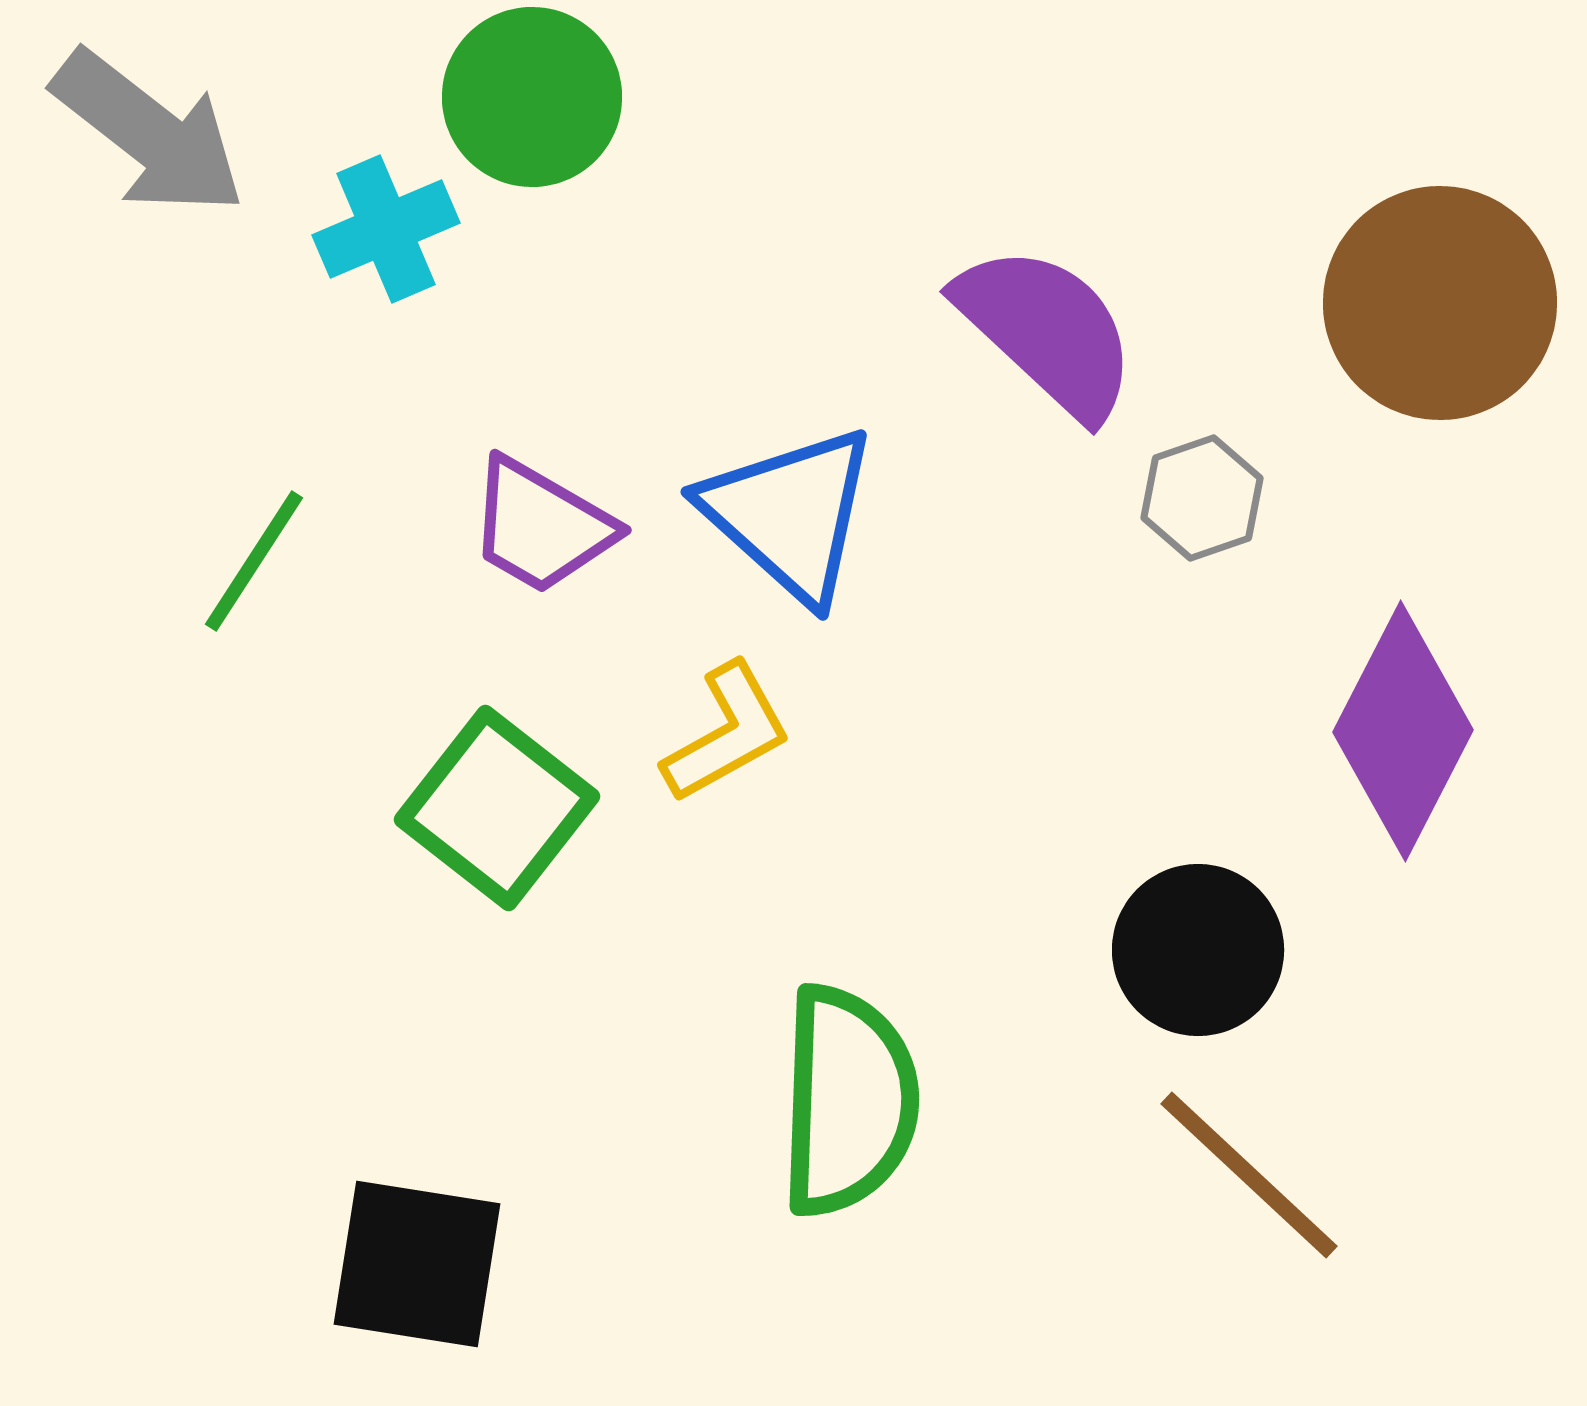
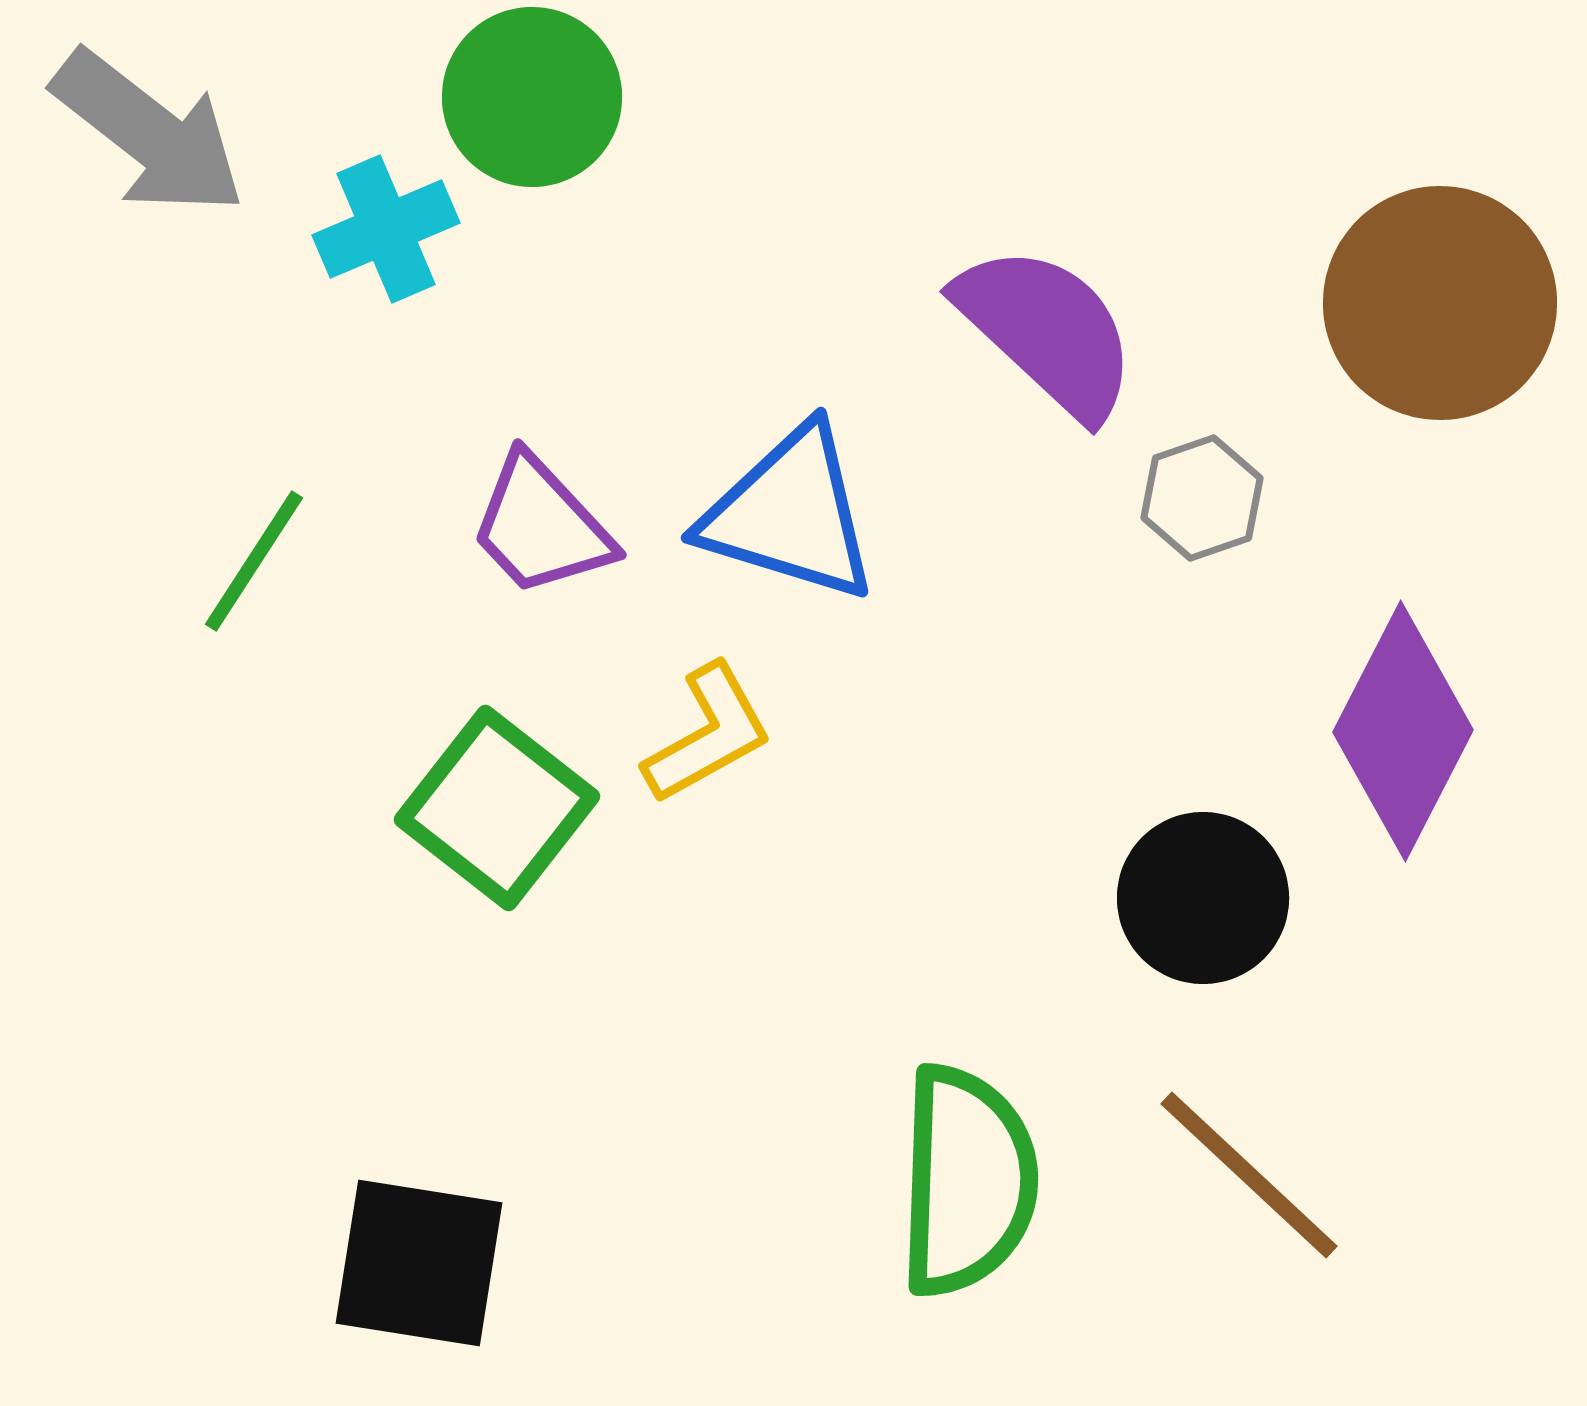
blue triangle: rotated 25 degrees counterclockwise
purple trapezoid: rotated 17 degrees clockwise
yellow L-shape: moved 19 px left, 1 px down
black circle: moved 5 px right, 52 px up
green semicircle: moved 119 px right, 80 px down
black square: moved 2 px right, 1 px up
